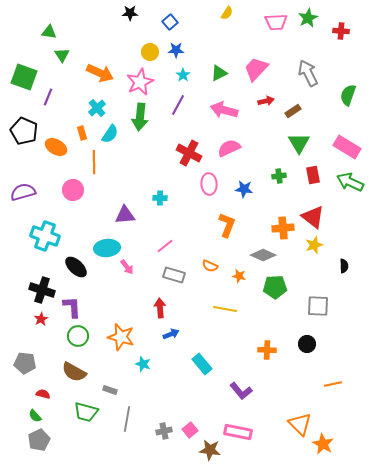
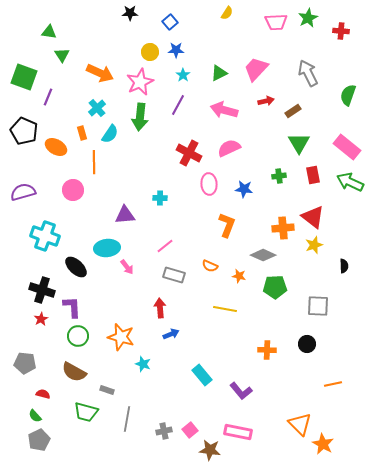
pink rectangle at (347, 147): rotated 8 degrees clockwise
cyan rectangle at (202, 364): moved 11 px down
gray rectangle at (110, 390): moved 3 px left
